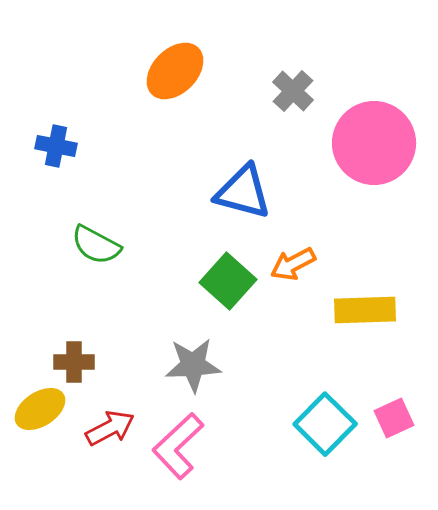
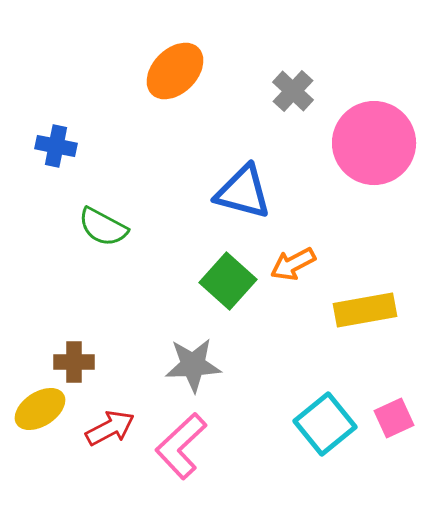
green semicircle: moved 7 px right, 18 px up
yellow rectangle: rotated 8 degrees counterclockwise
cyan square: rotated 6 degrees clockwise
pink L-shape: moved 3 px right
